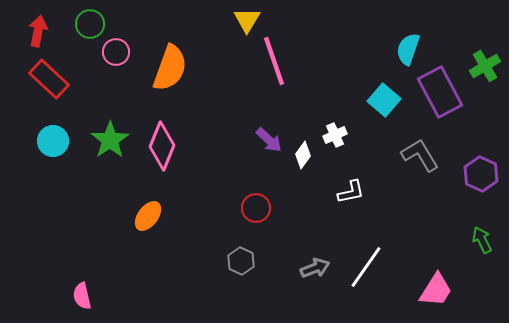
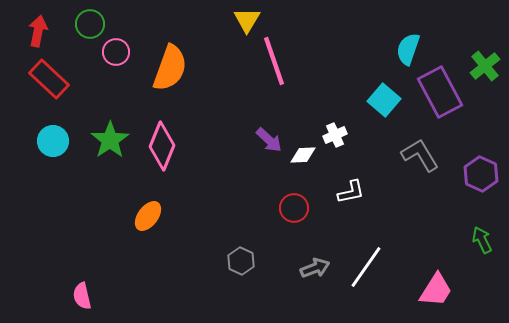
green cross: rotated 8 degrees counterclockwise
white diamond: rotated 52 degrees clockwise
red circle: moved 38 px right
